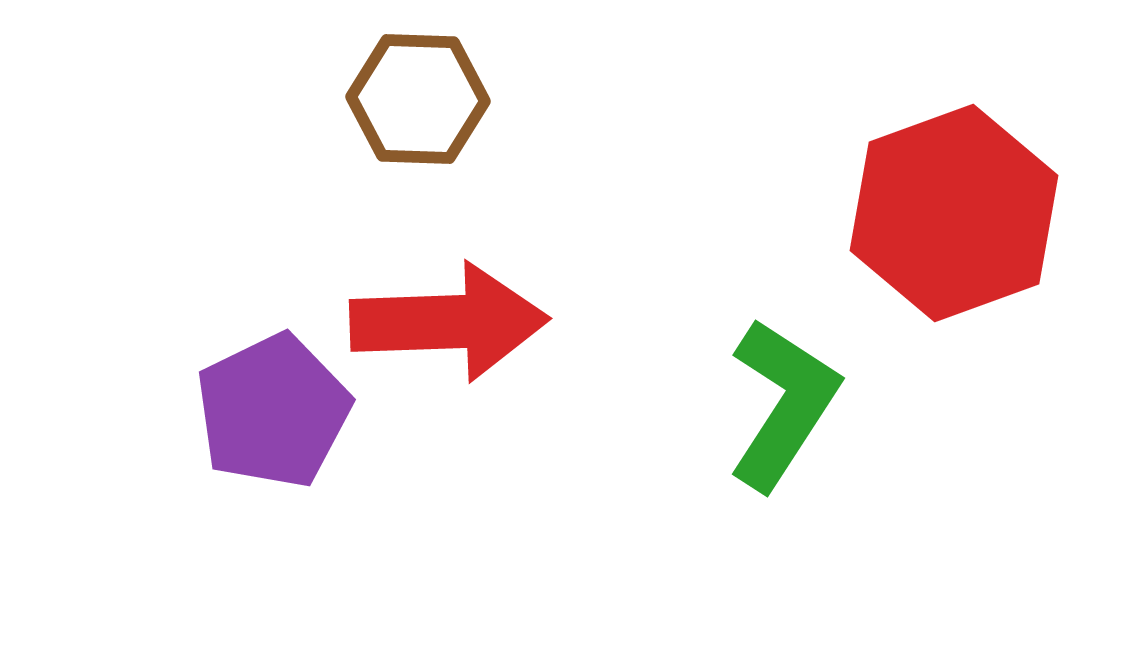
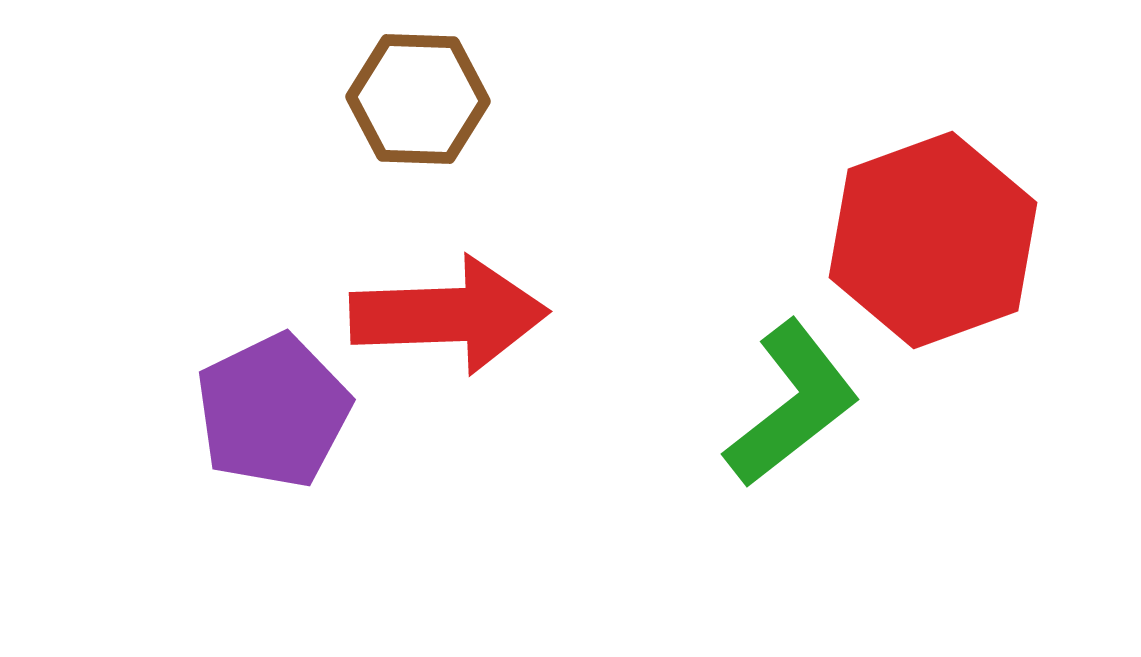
red hexagon: moved 21 px left, 27 px down
red arrow: moved 7 px up
green L-shape: moved 9 px right; rotated 19 degrees clockwise
